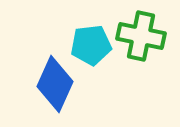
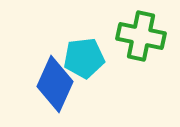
cyan pentagon: moved 7 px left, 13 px down
